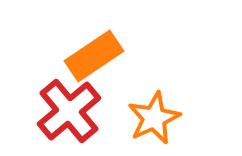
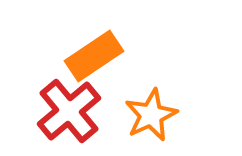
orange star: moved 3 px left, 3 px up
